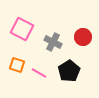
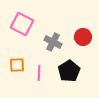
pink square: moved 5 px up
orange square: rotated 21 degrees counterclockwise
pink line: rotated 63 degrees clockwise
